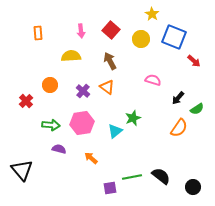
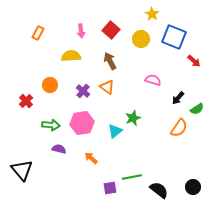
orange rectangle: rotated 32 degrees clockwise
black semicircle: moved 2 px left, 14 px down
